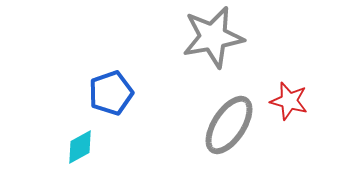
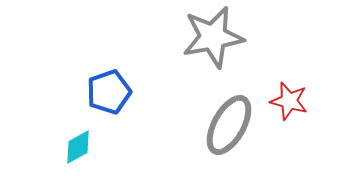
blue pentagon: moved 2 px left, 1 px up
gray ellipse: rotated 4 degrees counterclockwise
cyan diamond: moved 2 px left
